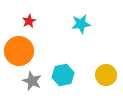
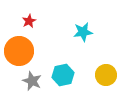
cyan star: moved 2 px right, 8 px down
